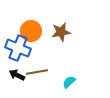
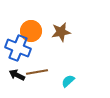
cyan semicircle: moved 1 px left, 1 px up
